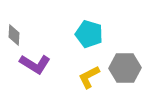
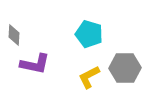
purple L-shape: rotated 20 degrees counterclockwise
